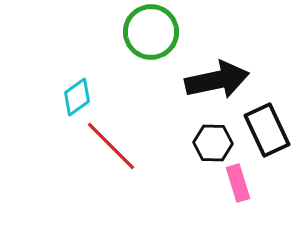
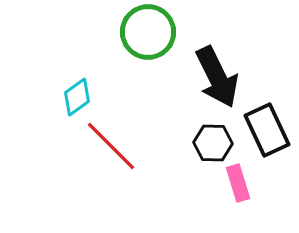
green circle: moved 3 px left
black arrow: moved 3 px up; rotated 76 degrees clockwise
